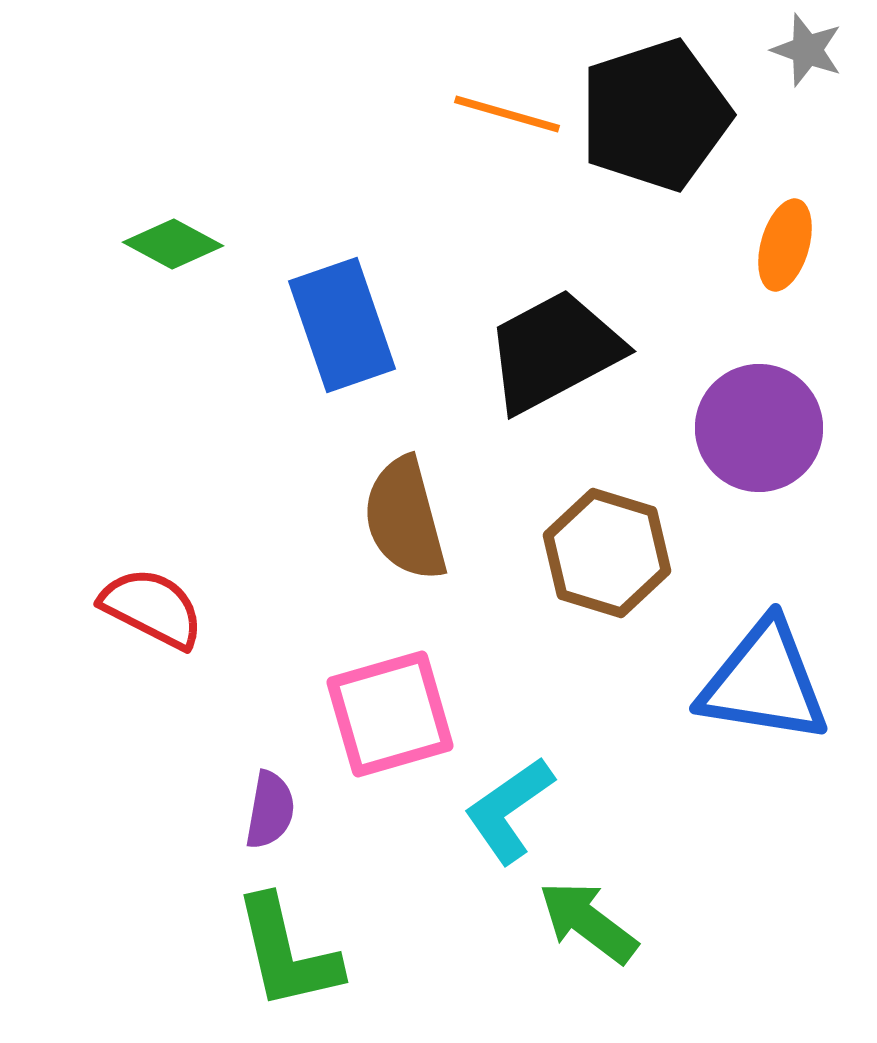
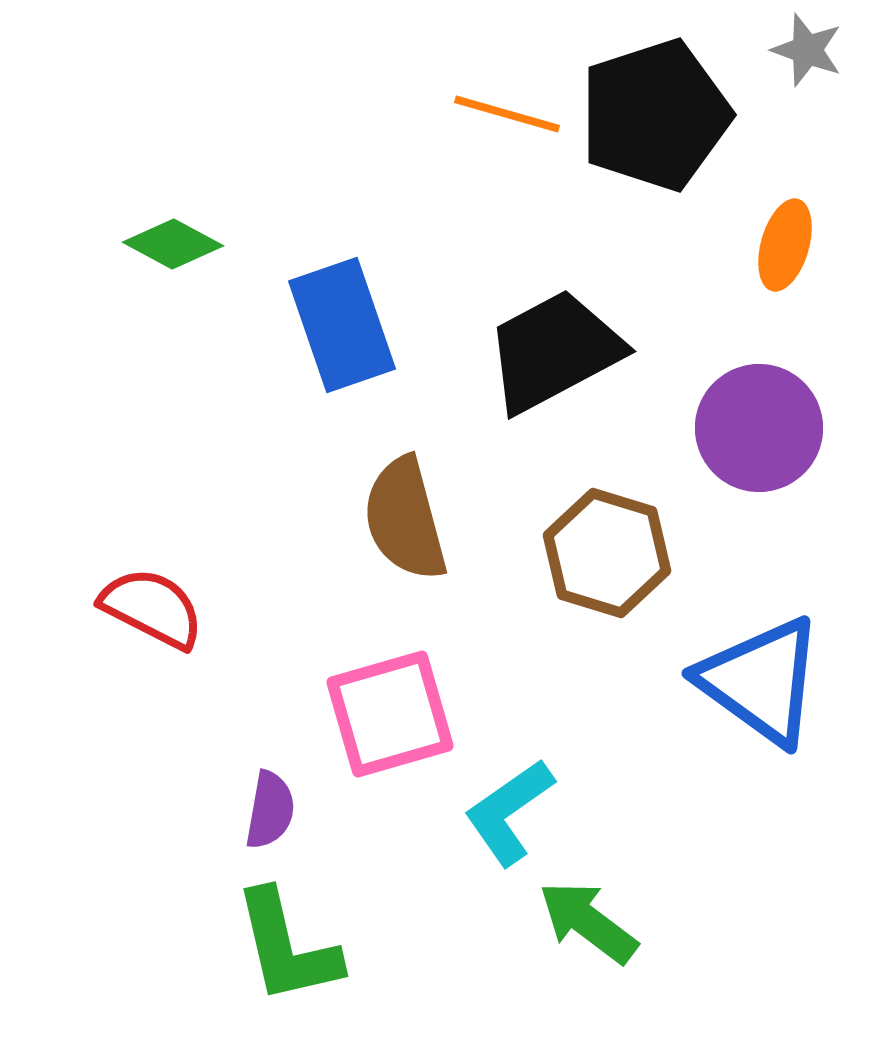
blue triangle: moved 3 px left, 1 px up; rotated 27 degrees clockwise
cyan L-shape: moved 2 px down
green L-shape: moved 6 px up
